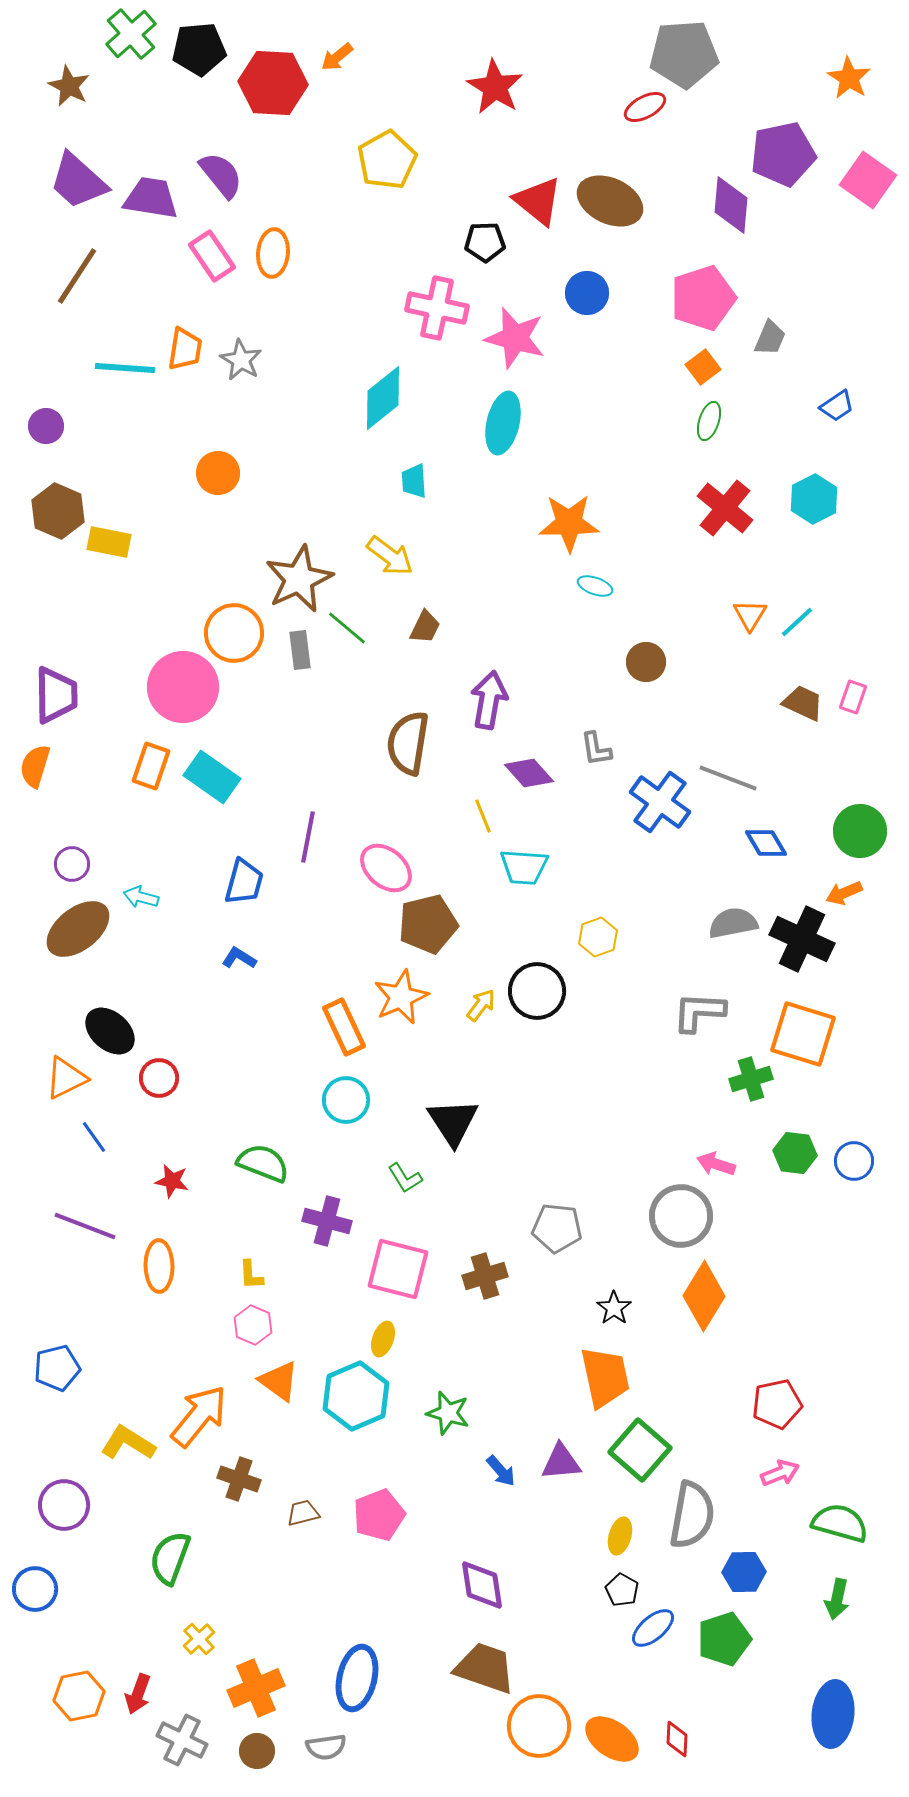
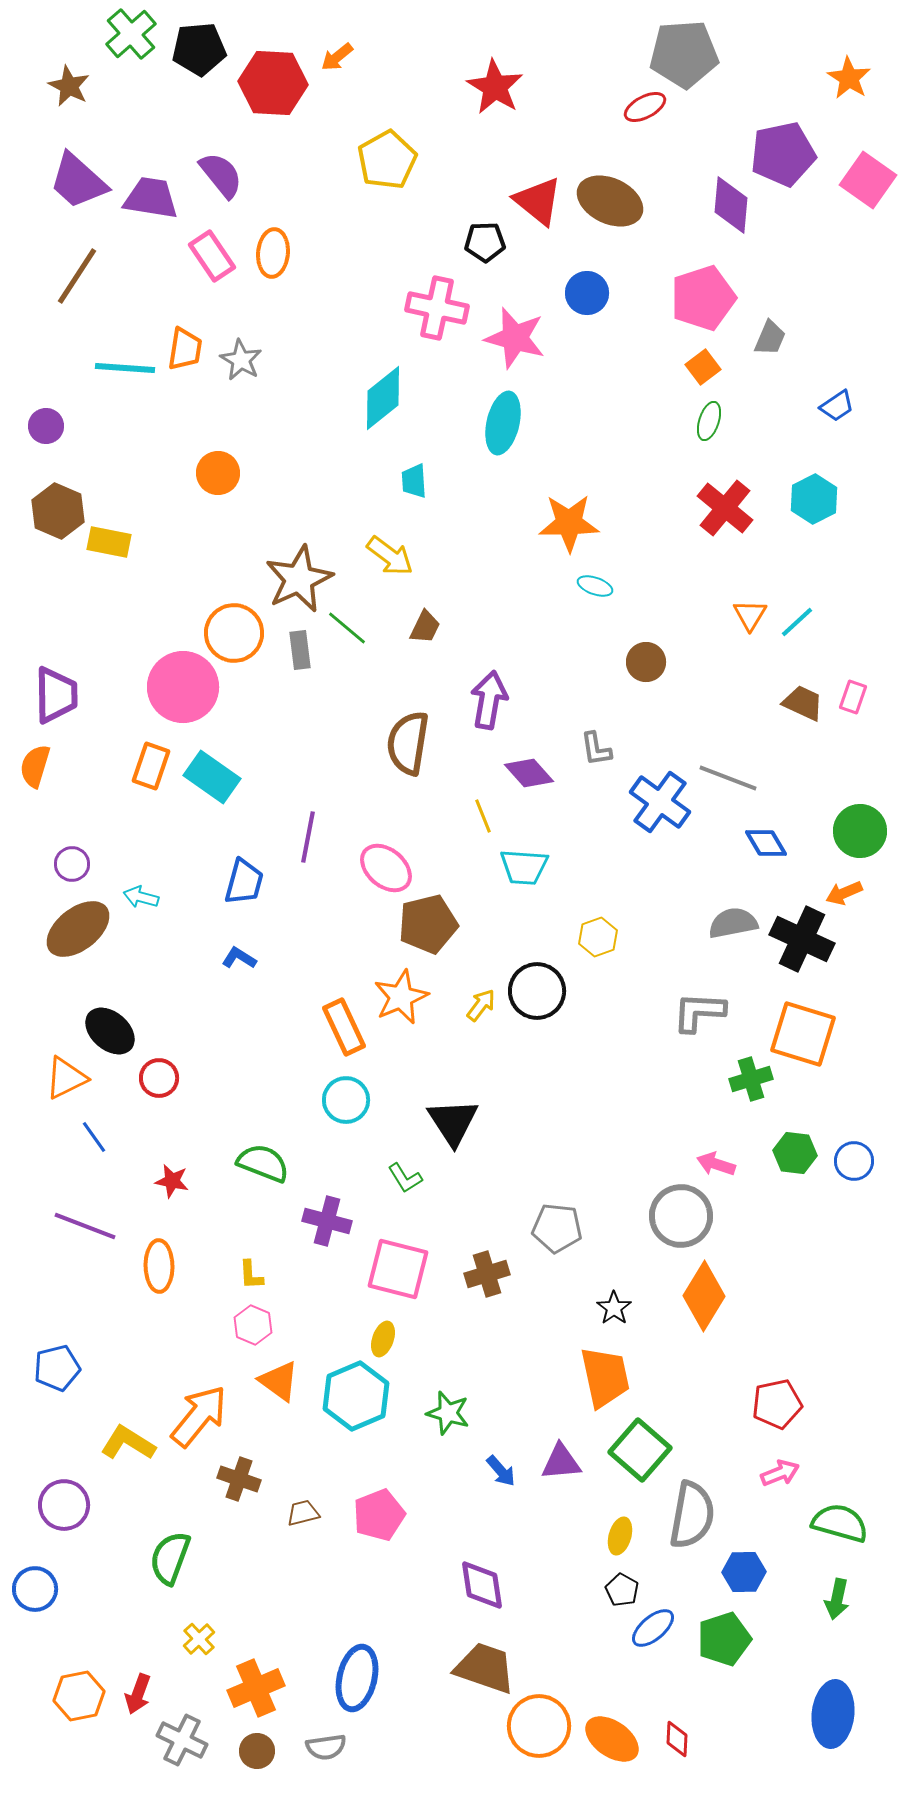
brown cross at (485, 1276): moved 2 px right, 2 px up
